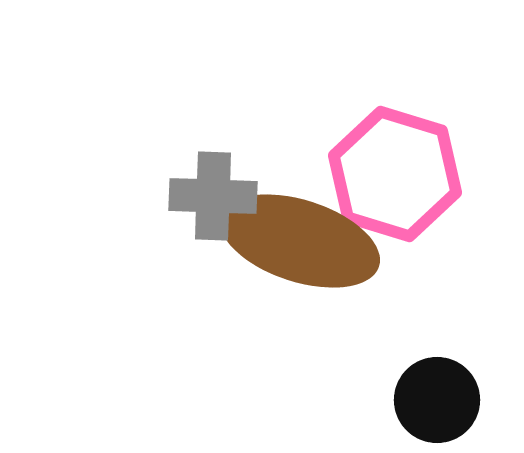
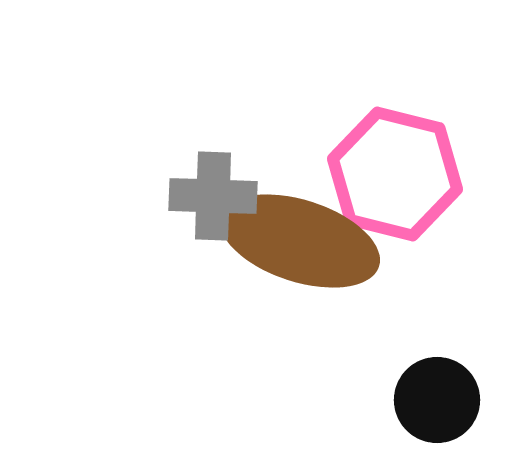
pink hexagon: rotated 3 degrees counterclockwise
